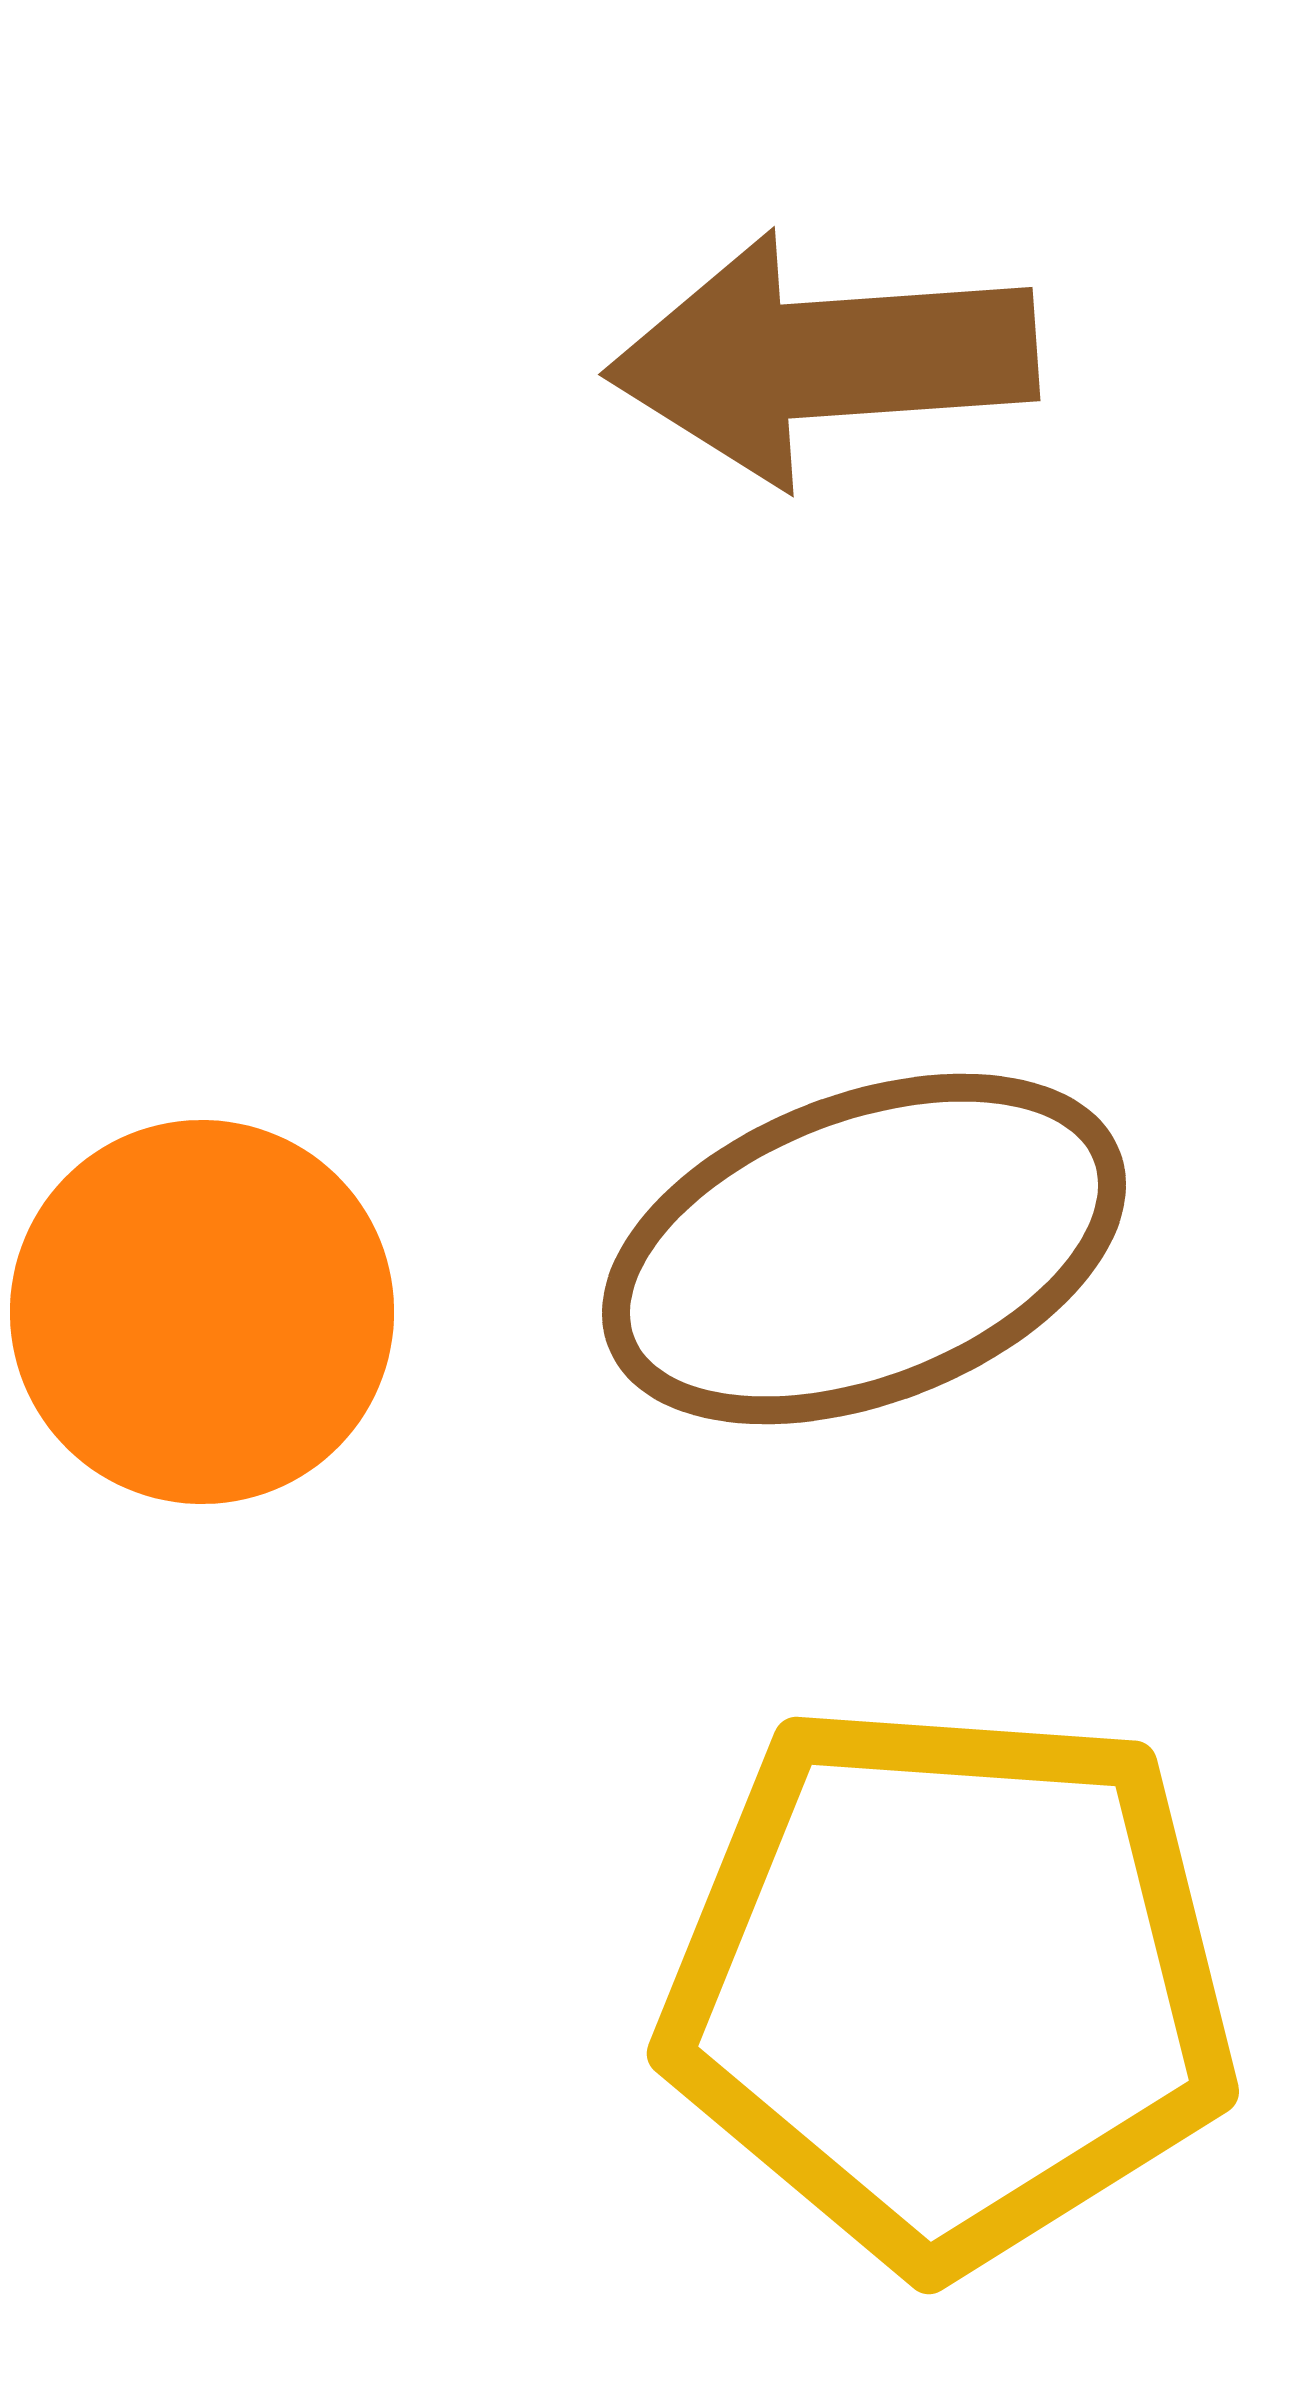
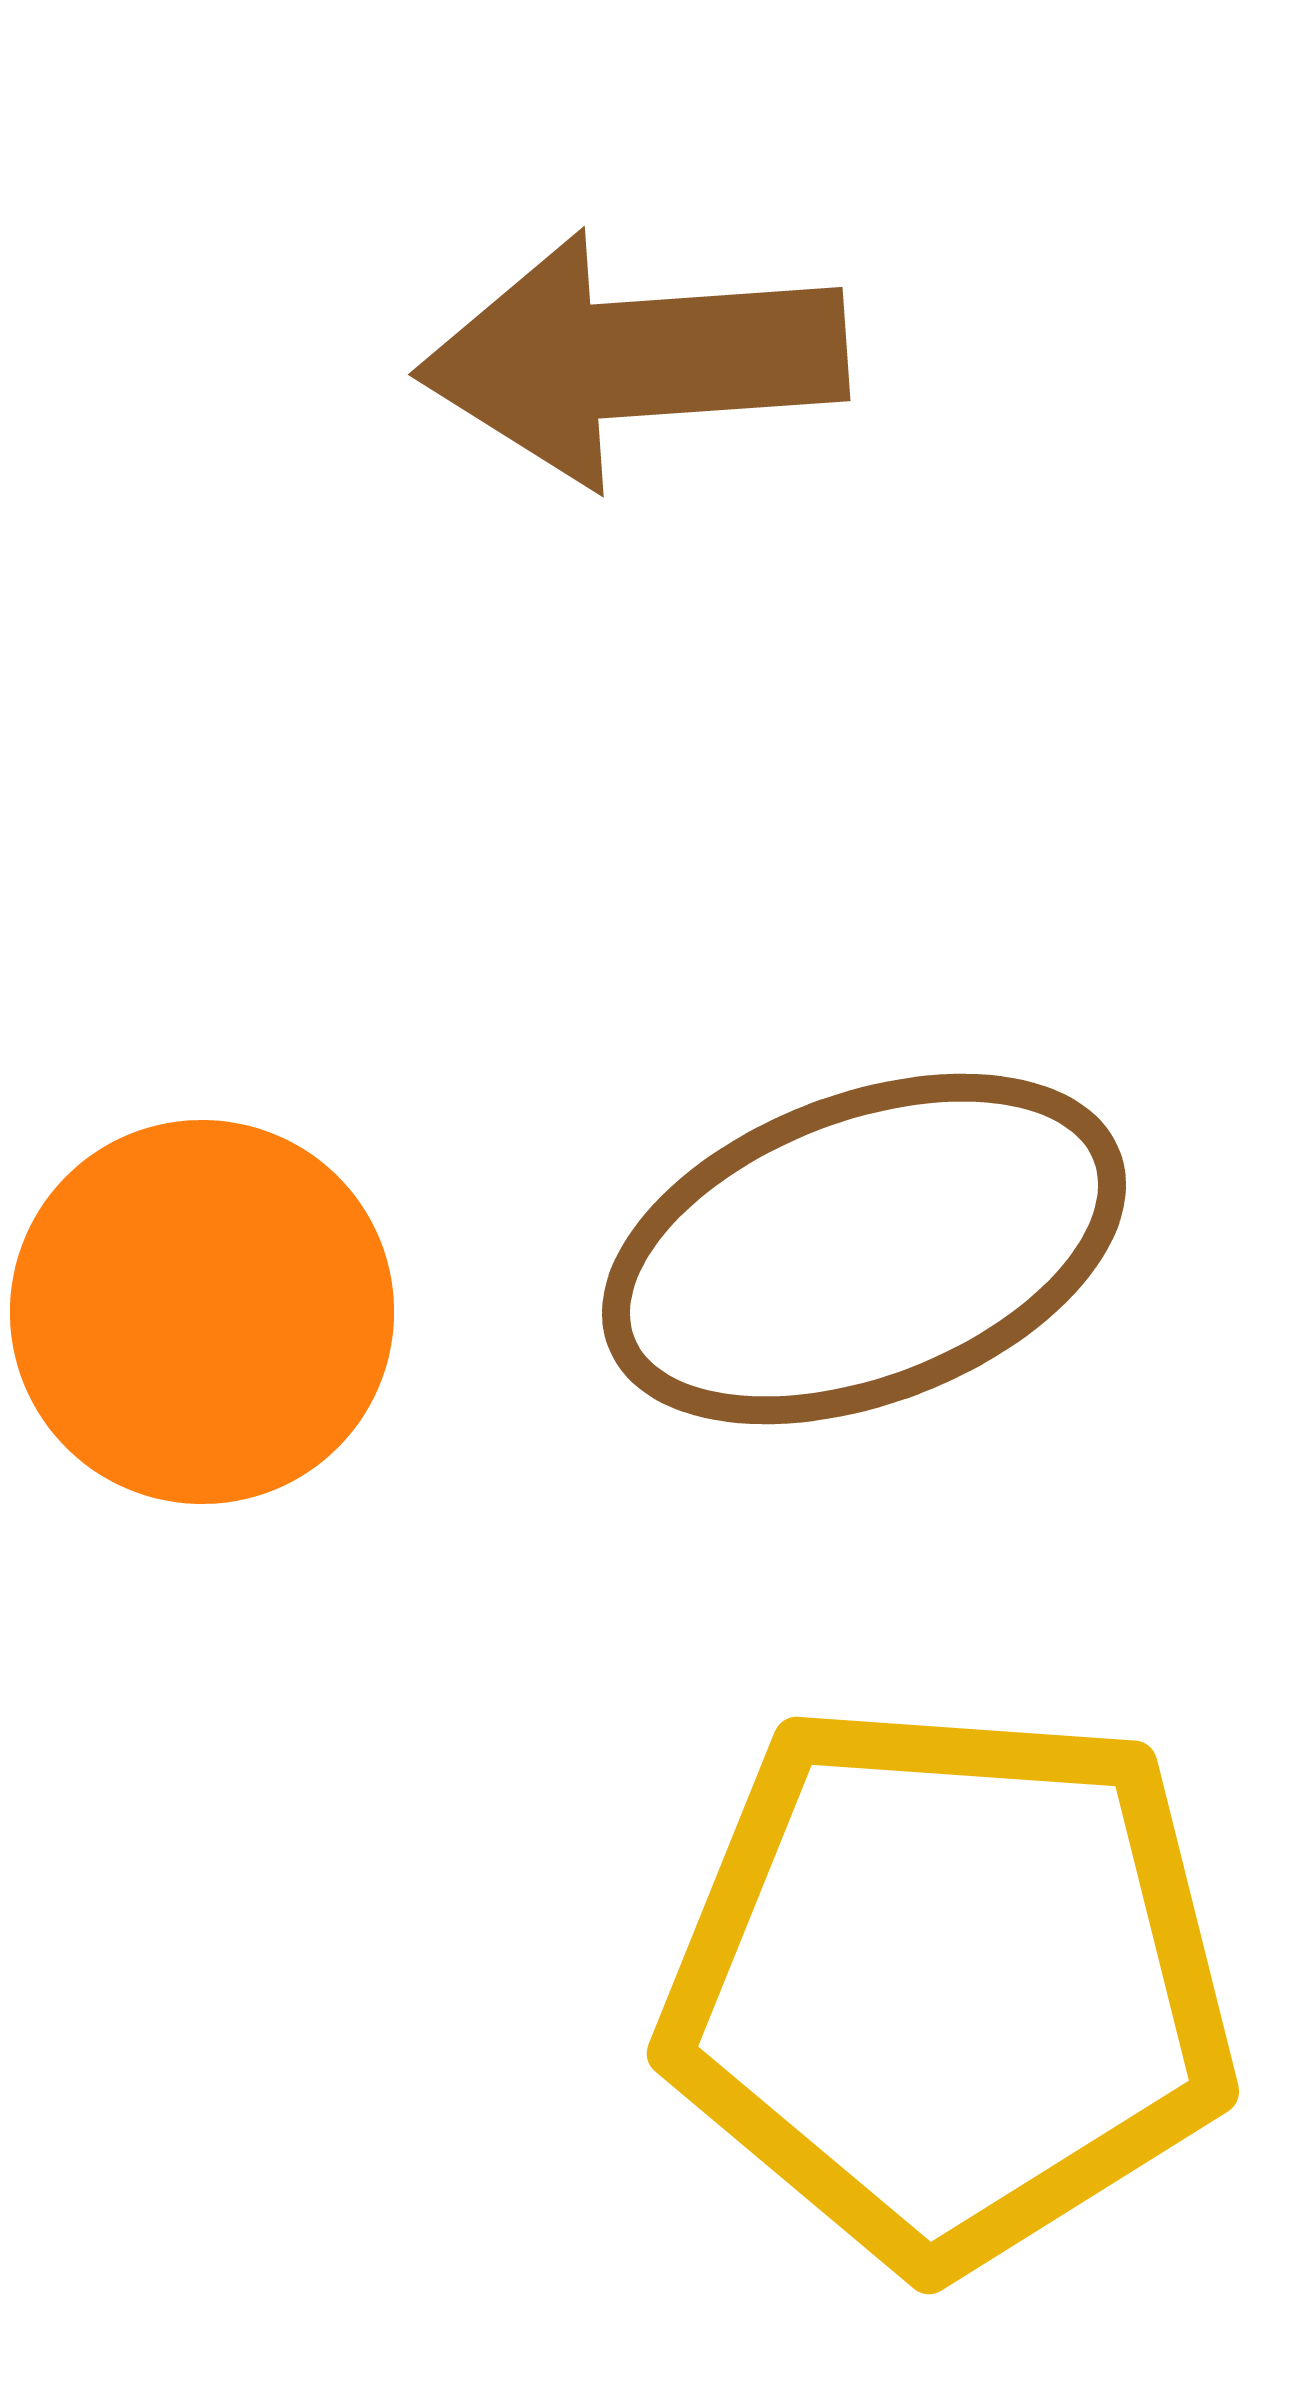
brown arrow: moved 190 px left
